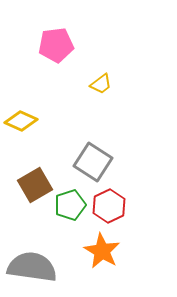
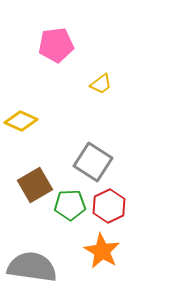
green pentagon: rotated 16 degrees clockwise
